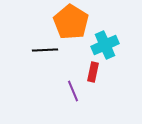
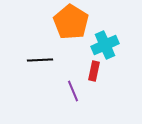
black line: moved 5 px left, 10 px down
red rectangle: moved 1 px right, 1 px up
